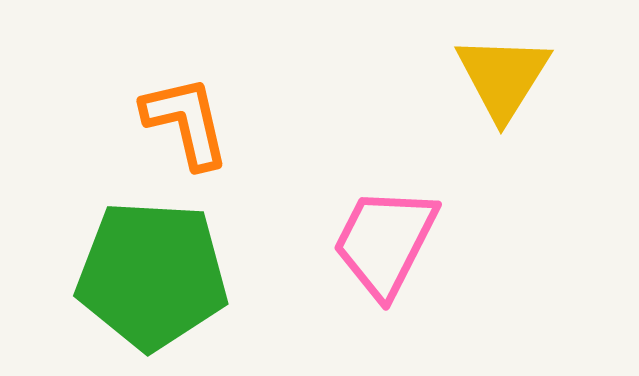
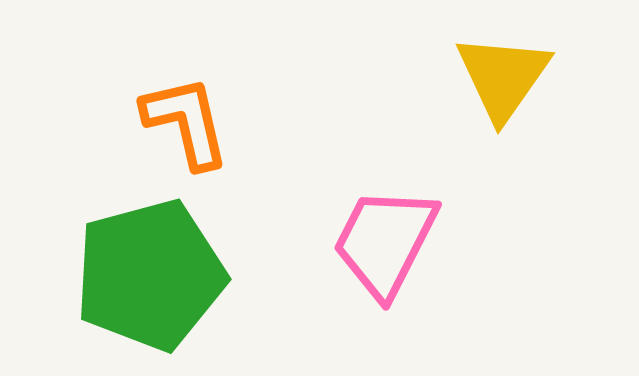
yellow triangle: rotated 3 degrees clockwise
green pentagon: moved 2 px left; rotated 18 degrees counterclockwise
